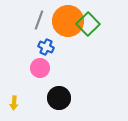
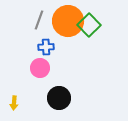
green square: moved 1 px right, 1 px down
blue cross: rotated 28 degrees counterclockwise
